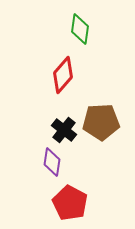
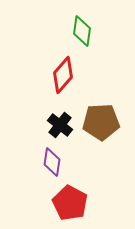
green diamond: moved 2 px right, 2 px down
black cross: moved 4 px left, 5 px up
